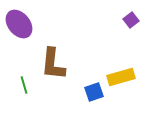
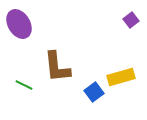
purple ellipse: rotated 8 degrees clockwise
brown L-shape: moved 4 px right, 3 px down; rotated 12 degrees counterclockwise
green line: rotated 48 degrees counterclockwise
blue square: rotated 18 degrees counterclockwise
